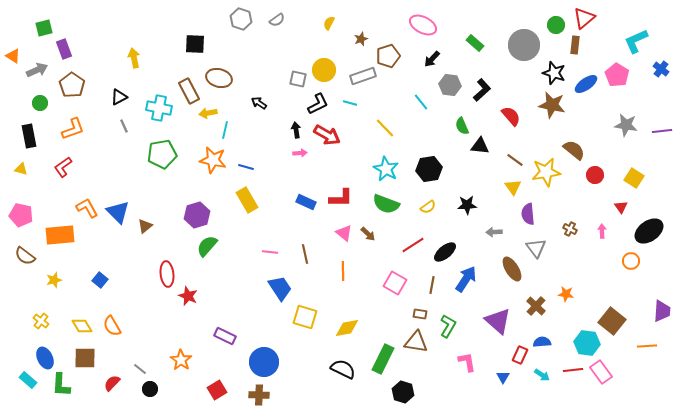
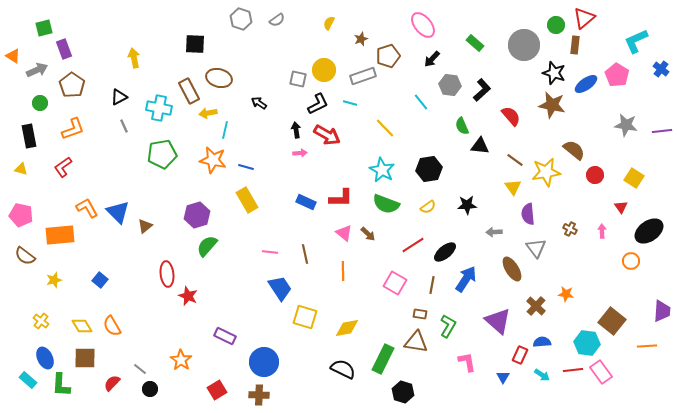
pink ellipse at (423, 25): rotated 24 degrees clockwise
cyan star at (386, 169): moved 4 px left, 1 px down
